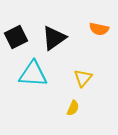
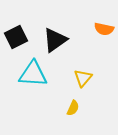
orange semicircle: moved 5 px right
black triangle: moved 1 px right, 2 px down
